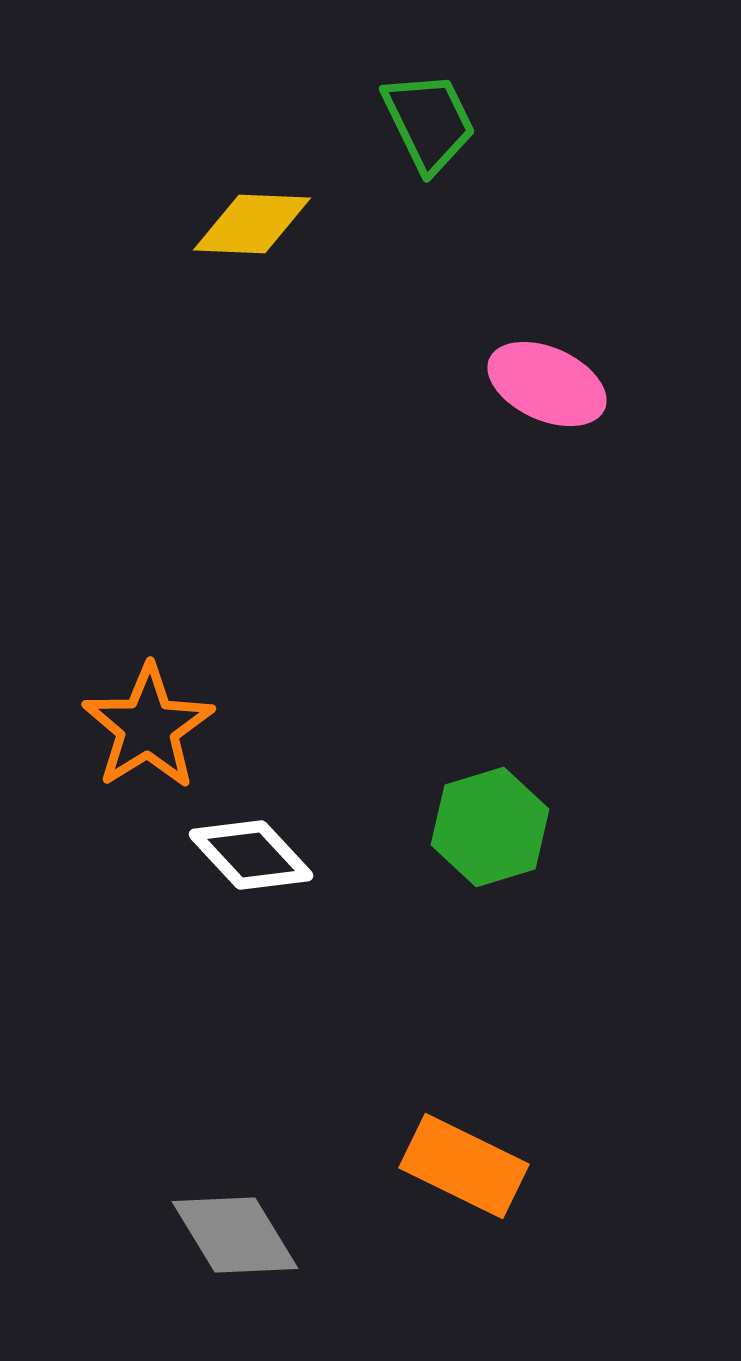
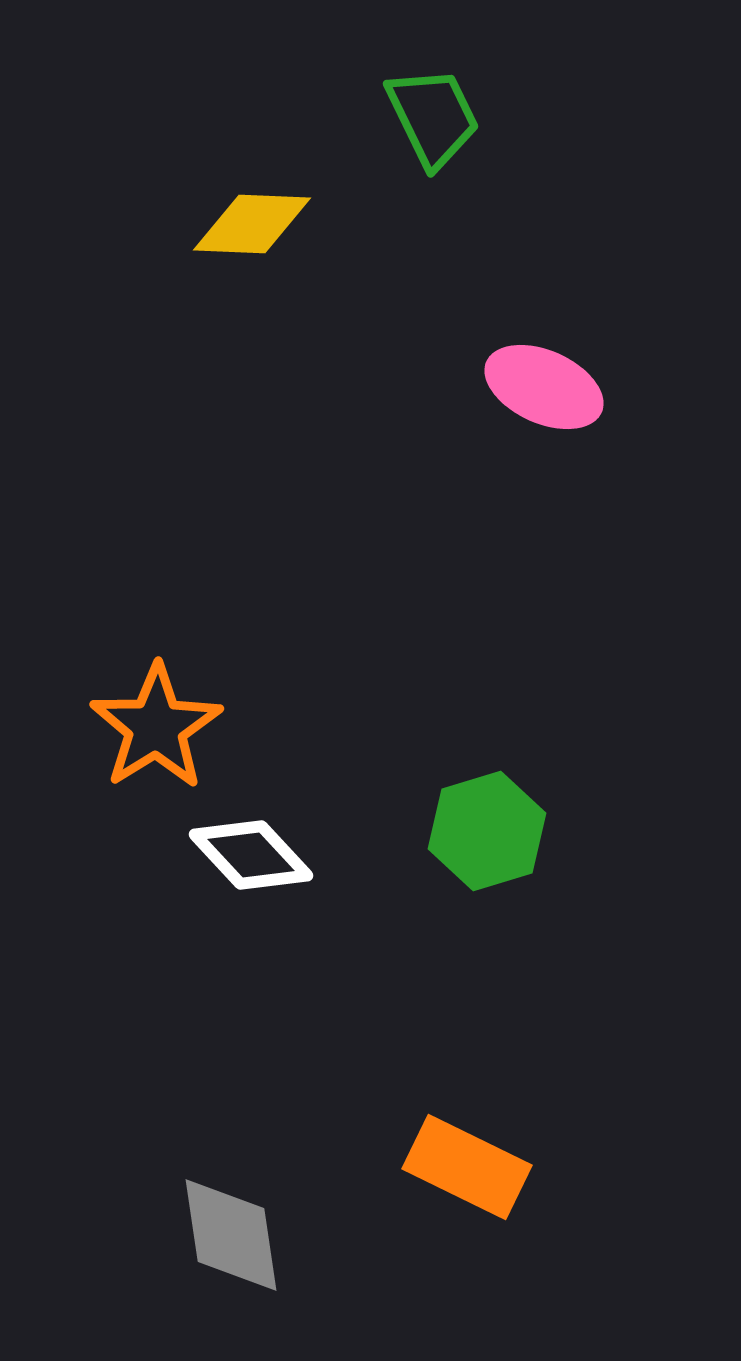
green trapezoid: moved 4 px right, 5 px up
pink ellipse: moved 3 px left, 3 px down
orange star: moved 8 px right
green hexagon: moved 3 px left, 4 px down
orange rectangle: moved 3 px right, 1 px down
gray diamond: moved 4 px left; rotated 23 degrees clockwise
